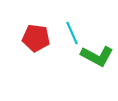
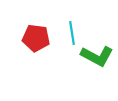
cyan line: rotated 15 degrees clockwise
